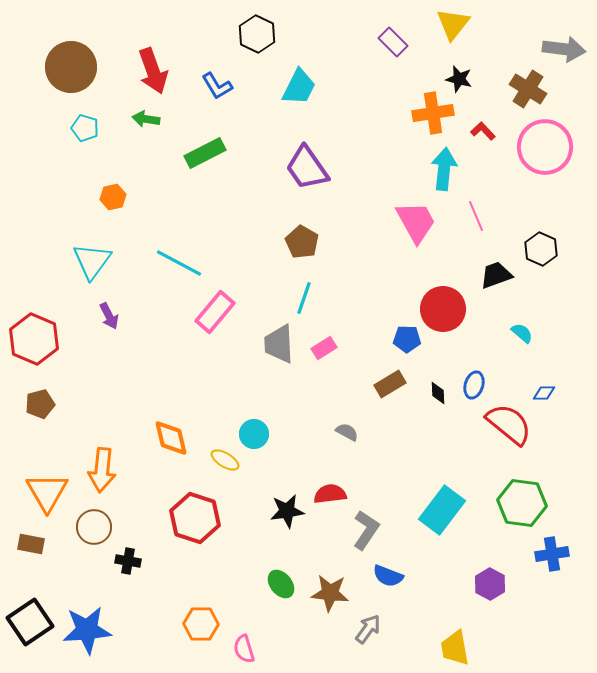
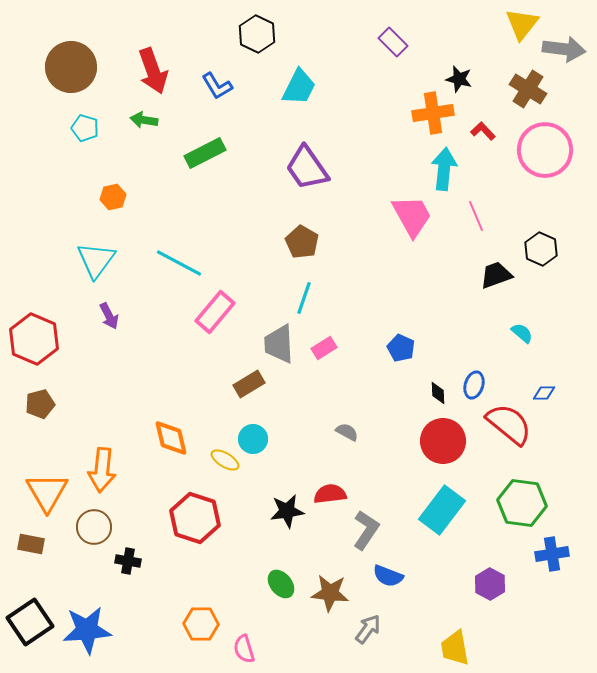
yellow triangle at (453, 24): moved 69 px right
green arrow at (146, 119): moved 2 px left, 1 px down
pink circle at (545, 147): moved 3 px down
pink trapezoid at (416, 222): moved 4 px left, 6 px up
cyan triangle at (92, 261): moved 4 px right, 1 px up
red circle at (443, 309): moved 132 px down
blue pentagon at (407, 339): moved 6 px left, 9 px down; rotated 24 degrees clockwise
brown rectangle at (390, 384): moved 141 px left
cyan circle at (254, 434): moved 1 px left, 5 px down
